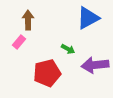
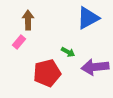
green arrow: moved 3 px down
purple arrow: moved 2 px down
